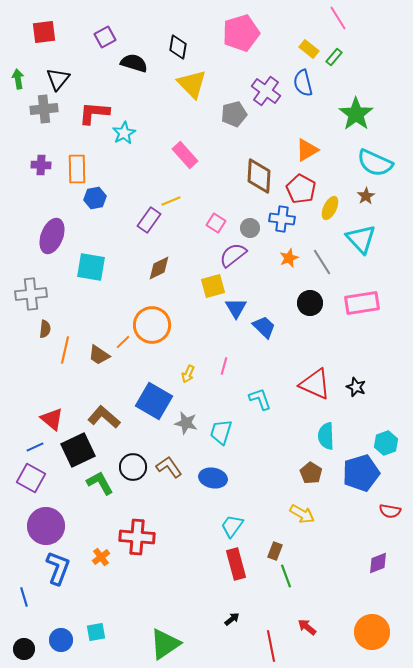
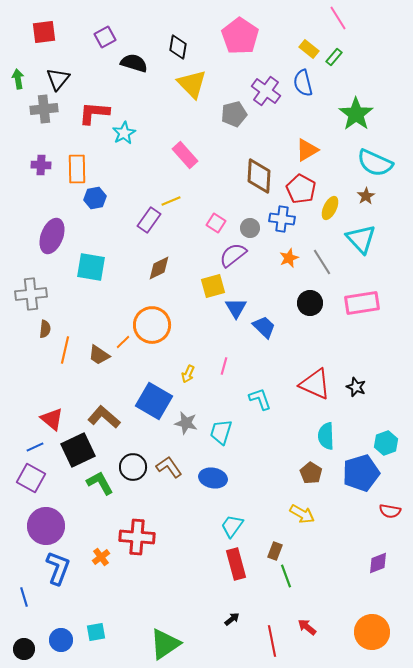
pink pentagon at (241, 33): moved 1 px left, 3 px down; rotated 21 degrees counterclockwise
red line at (271, 646): moved 1 px right, 5 px up
